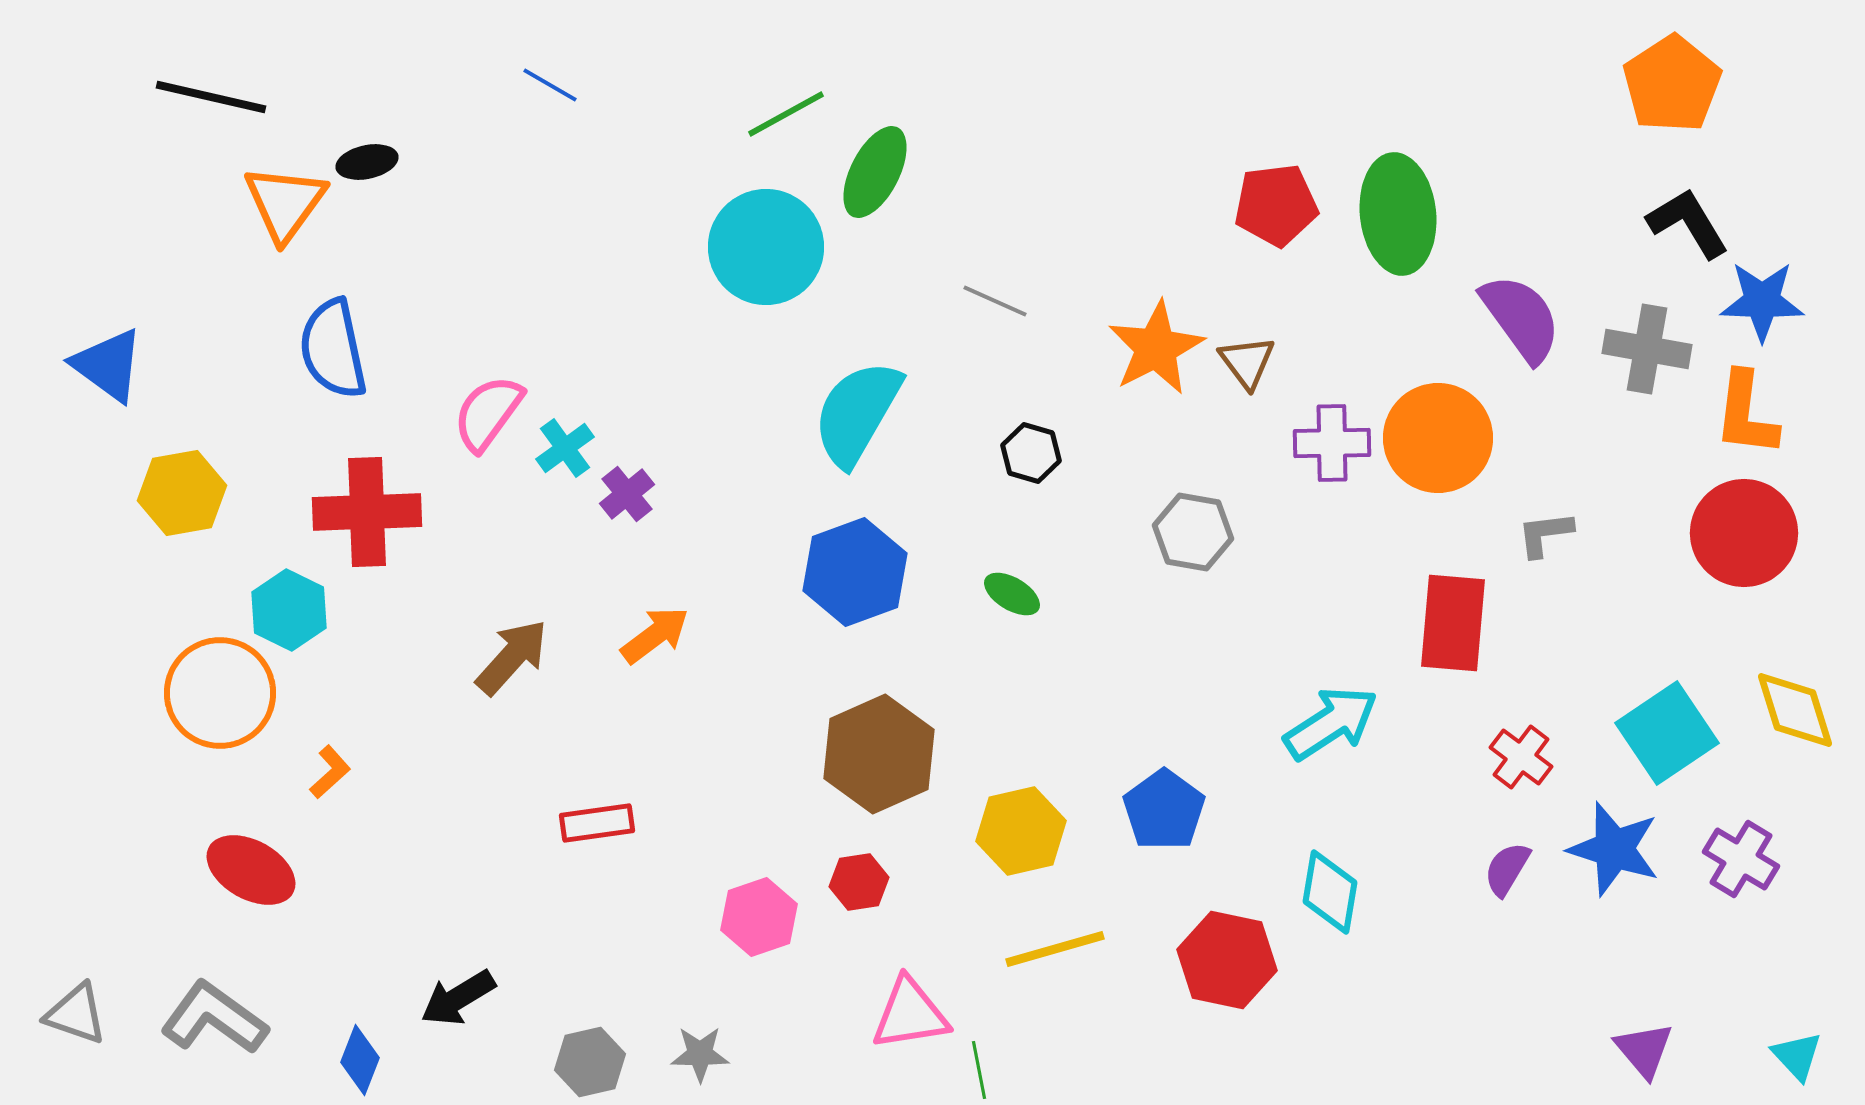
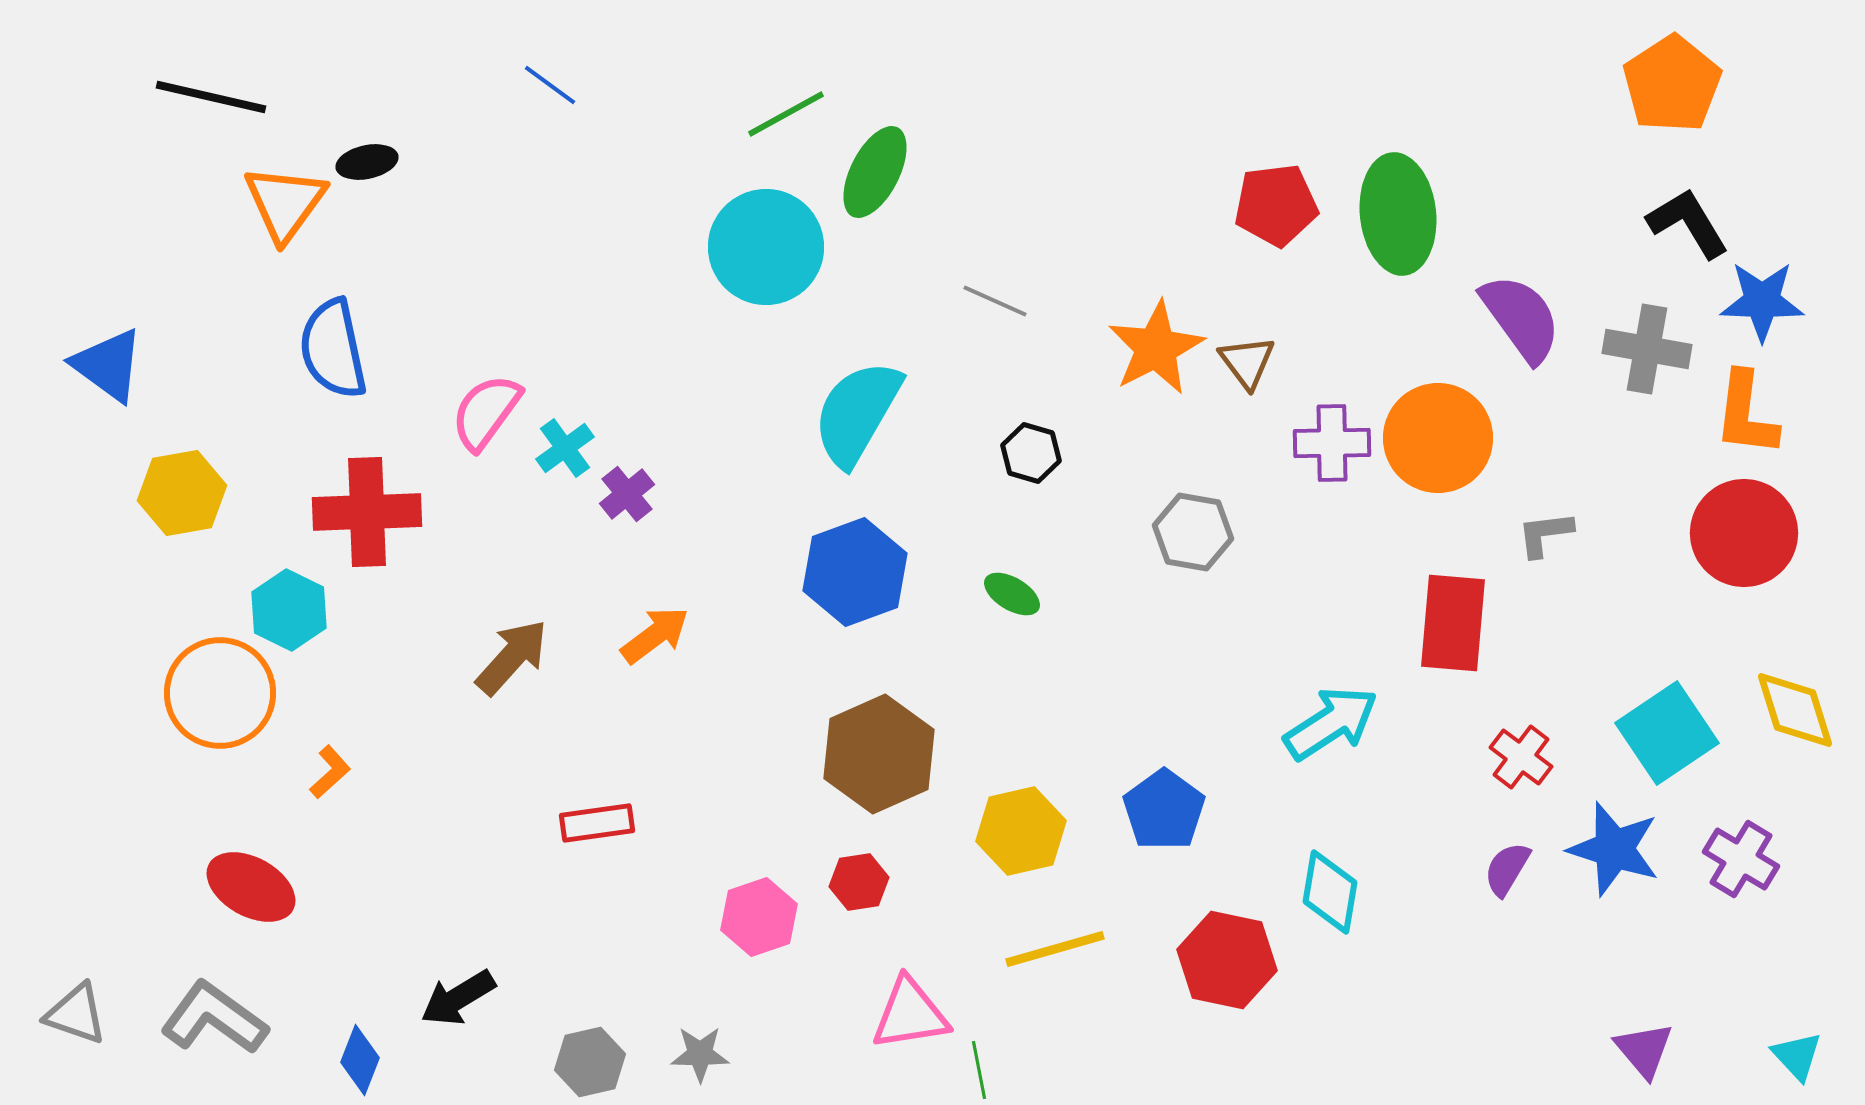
blue line at (550, 85): rotated 6 degrees clockwise
pink semicircle at (488, 413): moved 2 px left, 1 px up
red ellipse at (251, 870): moved 17 px down
